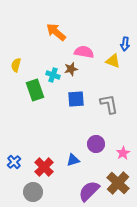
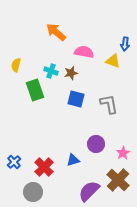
brown star: moved 4 px down
cyan cross: moved 2 px left, 4 px up
blue square: rotated 18 degrees clockwise
brown cross: moved 3 px up
